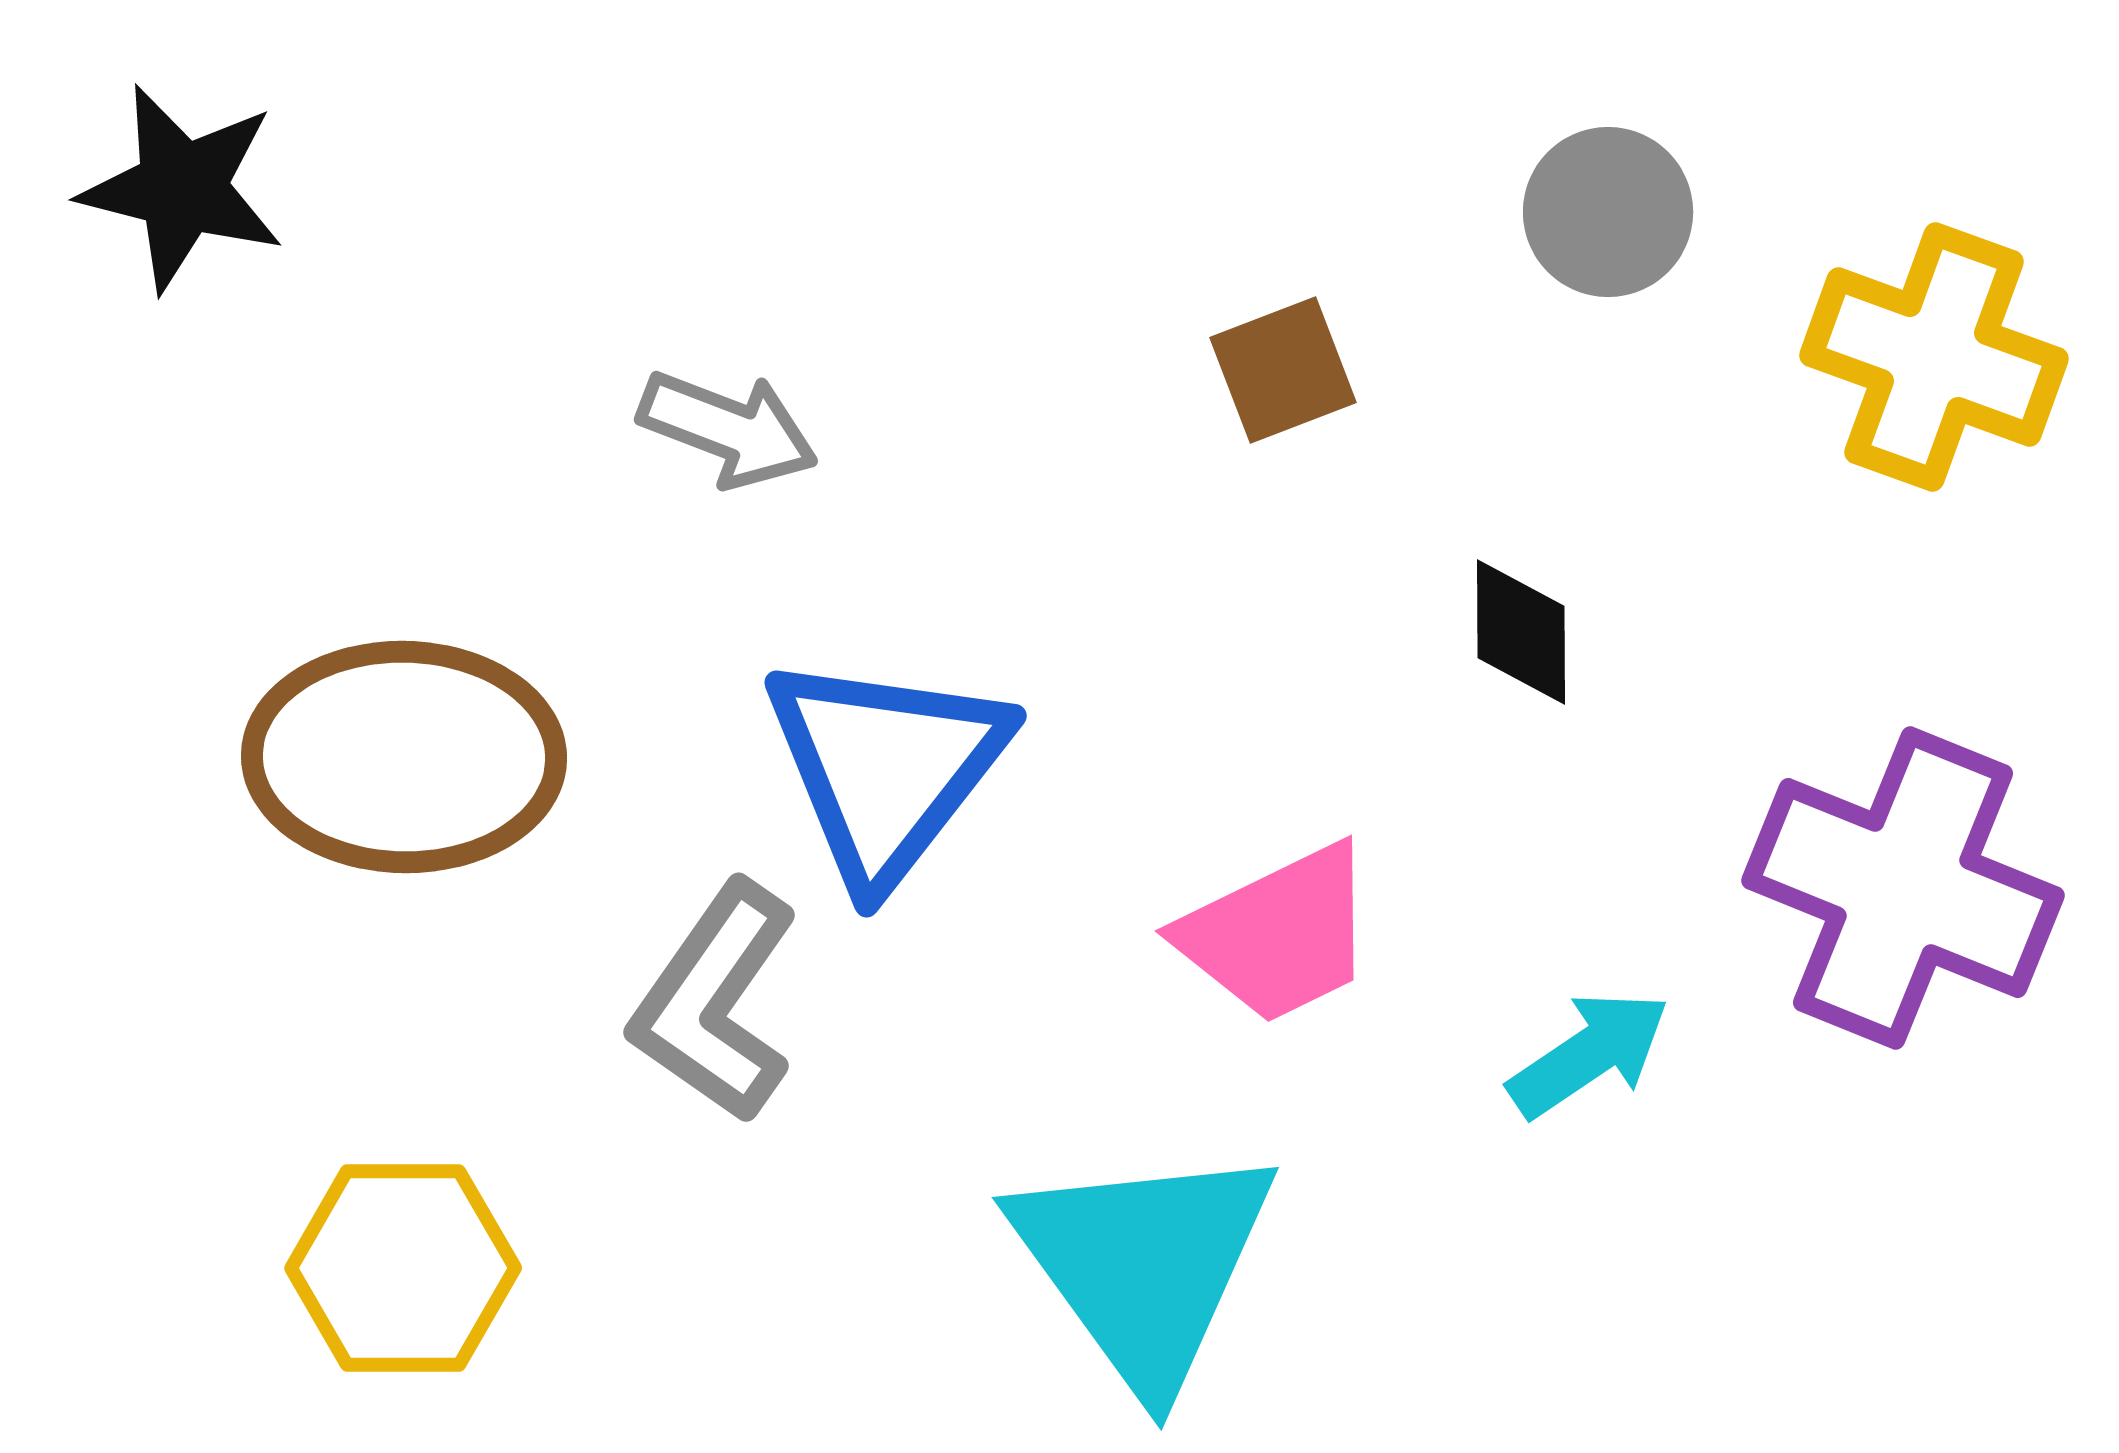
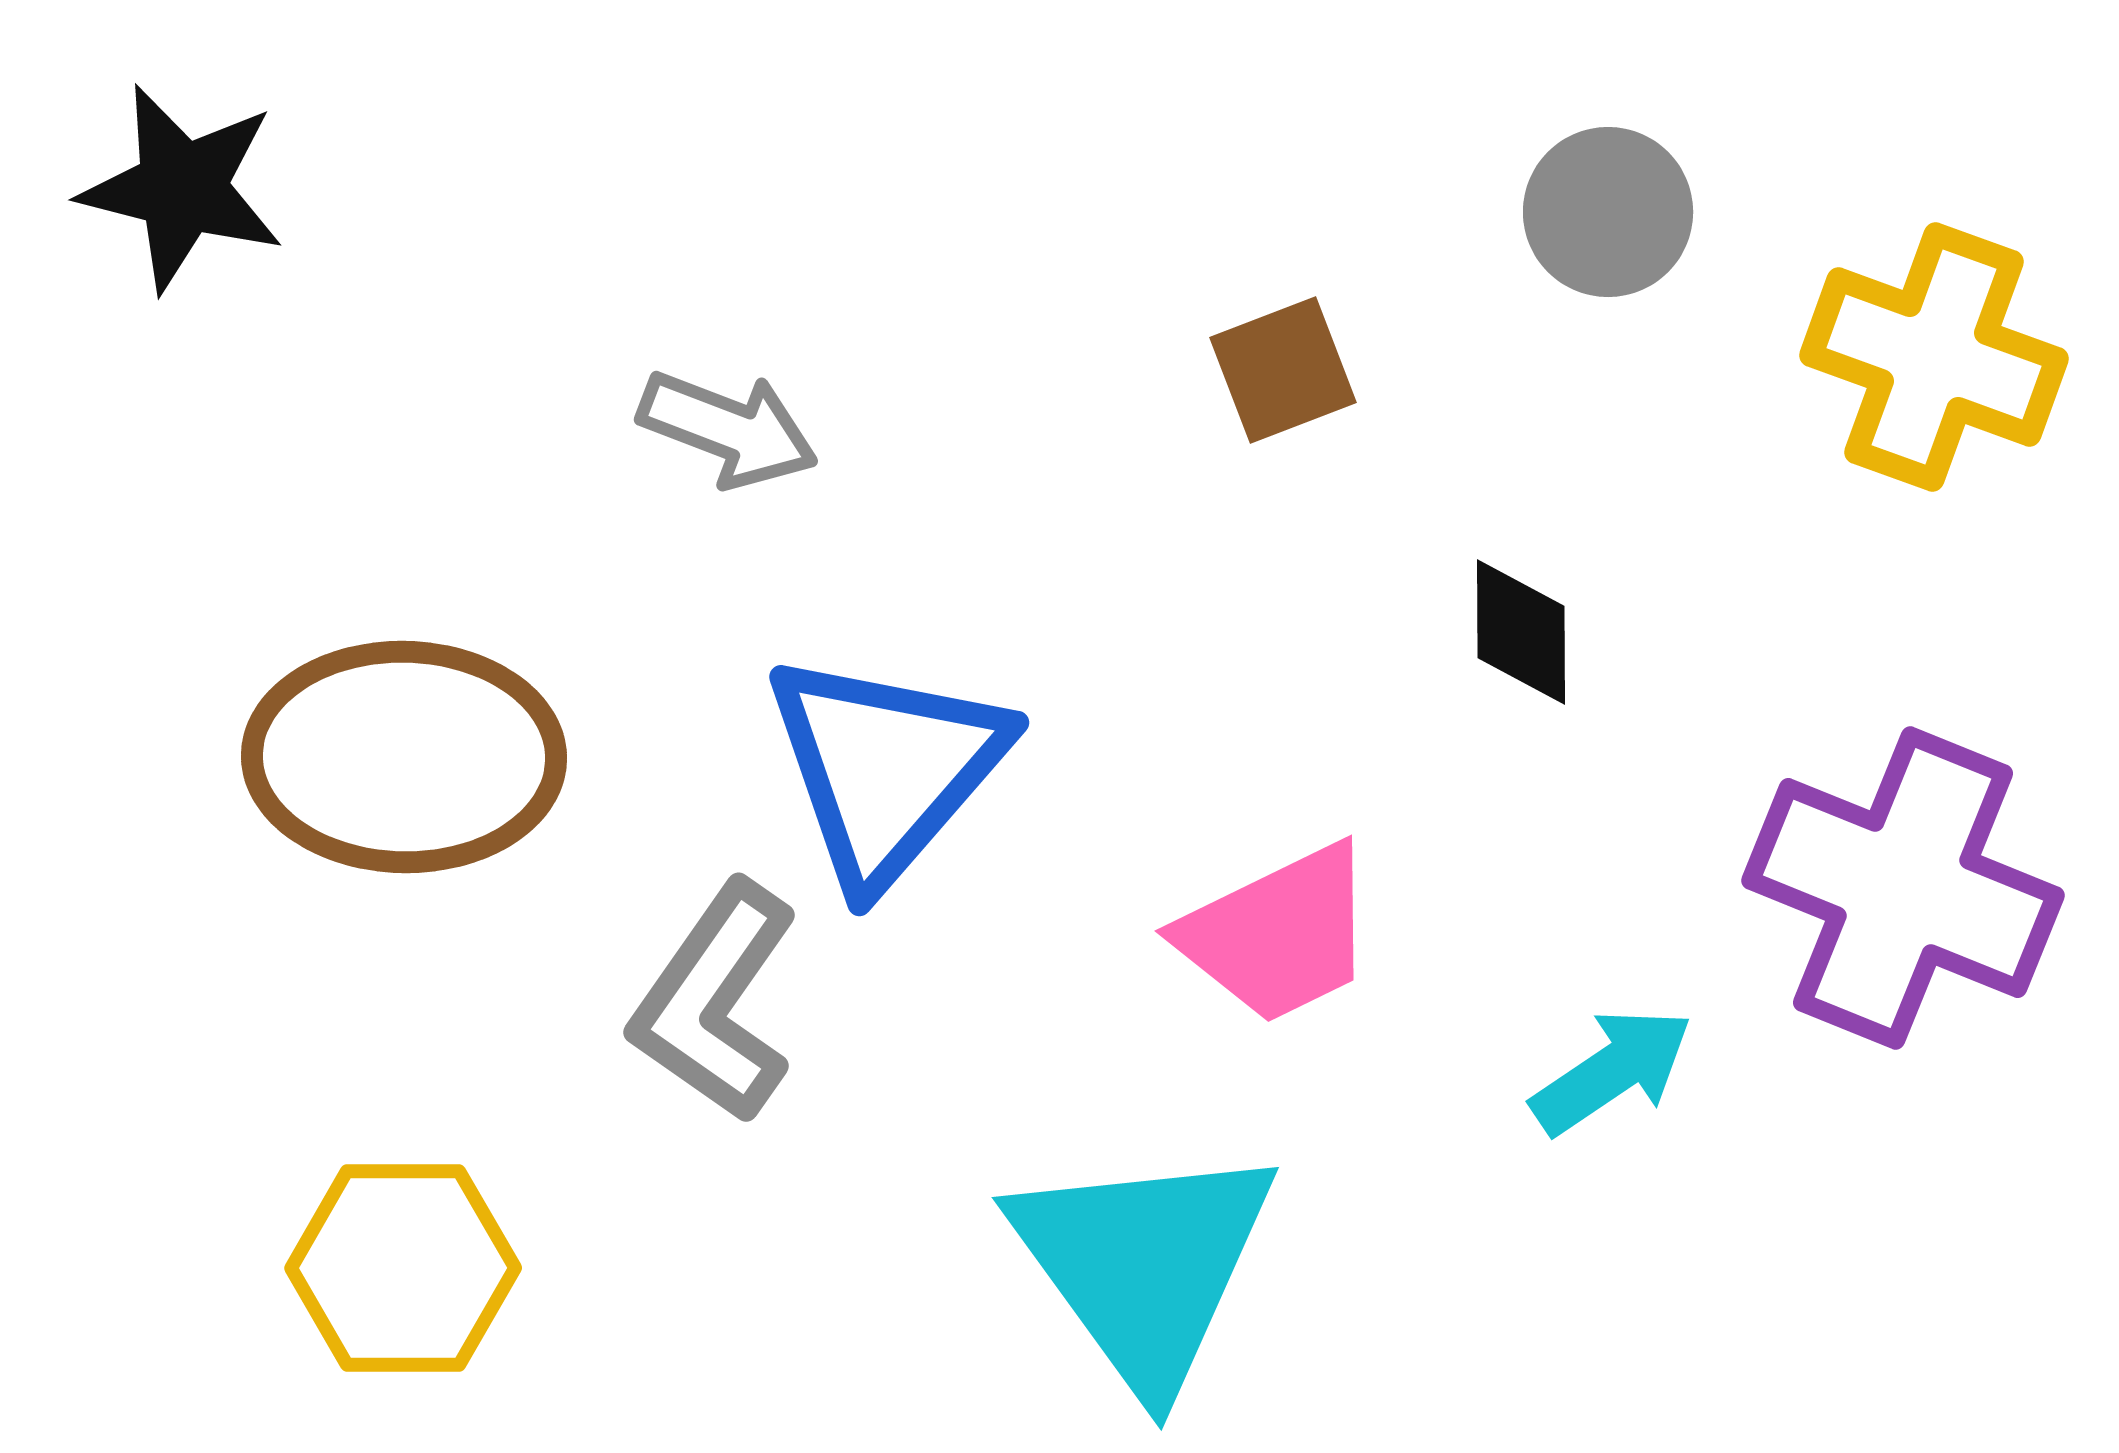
blue triangle: rotated 3 degrees clockwise
cyan arrow: moved 23 px right, 17 px down
